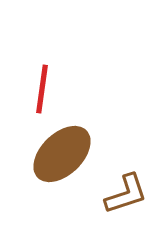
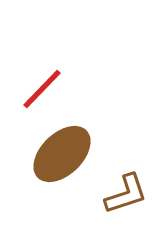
red line: rotated 36 degrees clockwise
